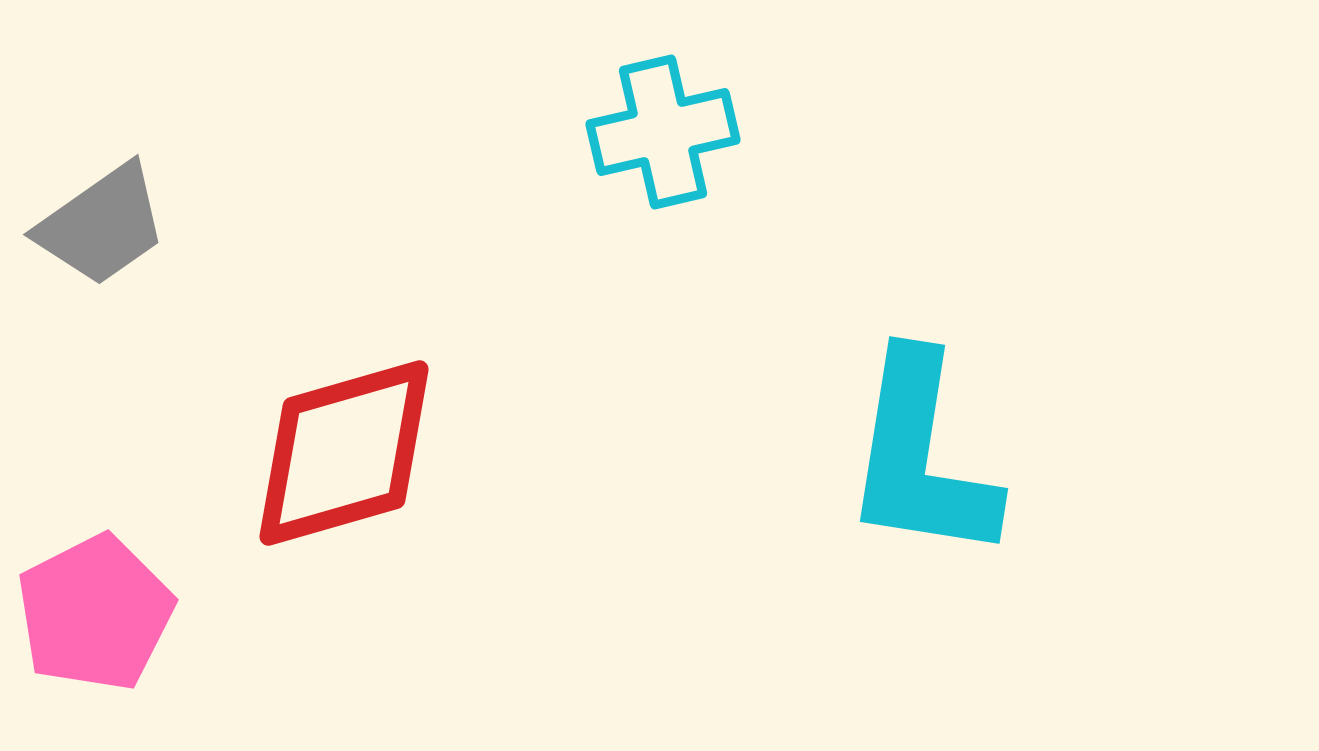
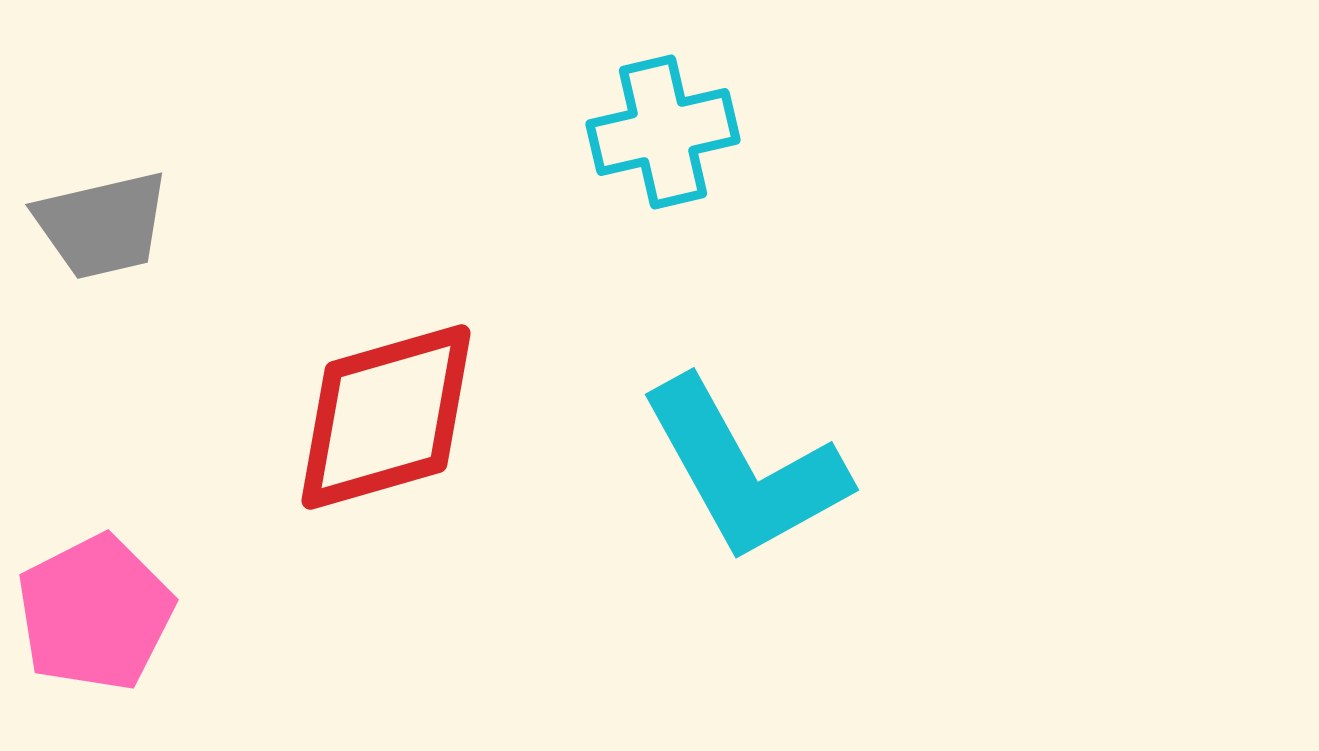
gray trapezoid: rotated 22 degrees clockwise
red diamond: moved 42 px right, 36 px up
cyan L-shape: moved 177 px left, 13 px down; rotated 38 degrees counterclockwise
